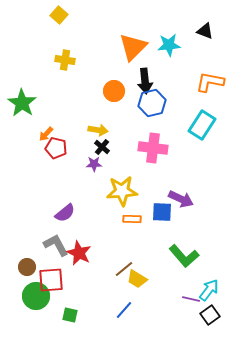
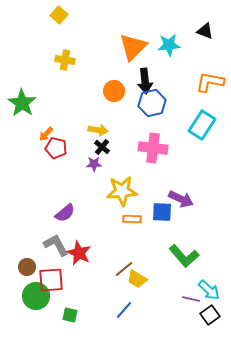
cyan arrow: rotated 95 degrees clockwise
